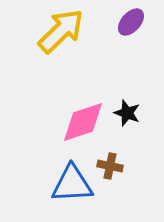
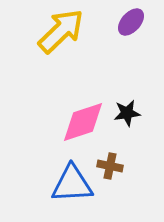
black star: rotated 28 degrees counterclockwise
